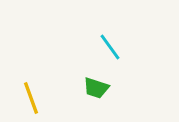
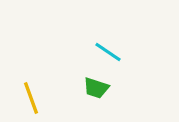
cyan line: moved 2 px left, 5 px down; rotated 20 degrees counterclockwise
